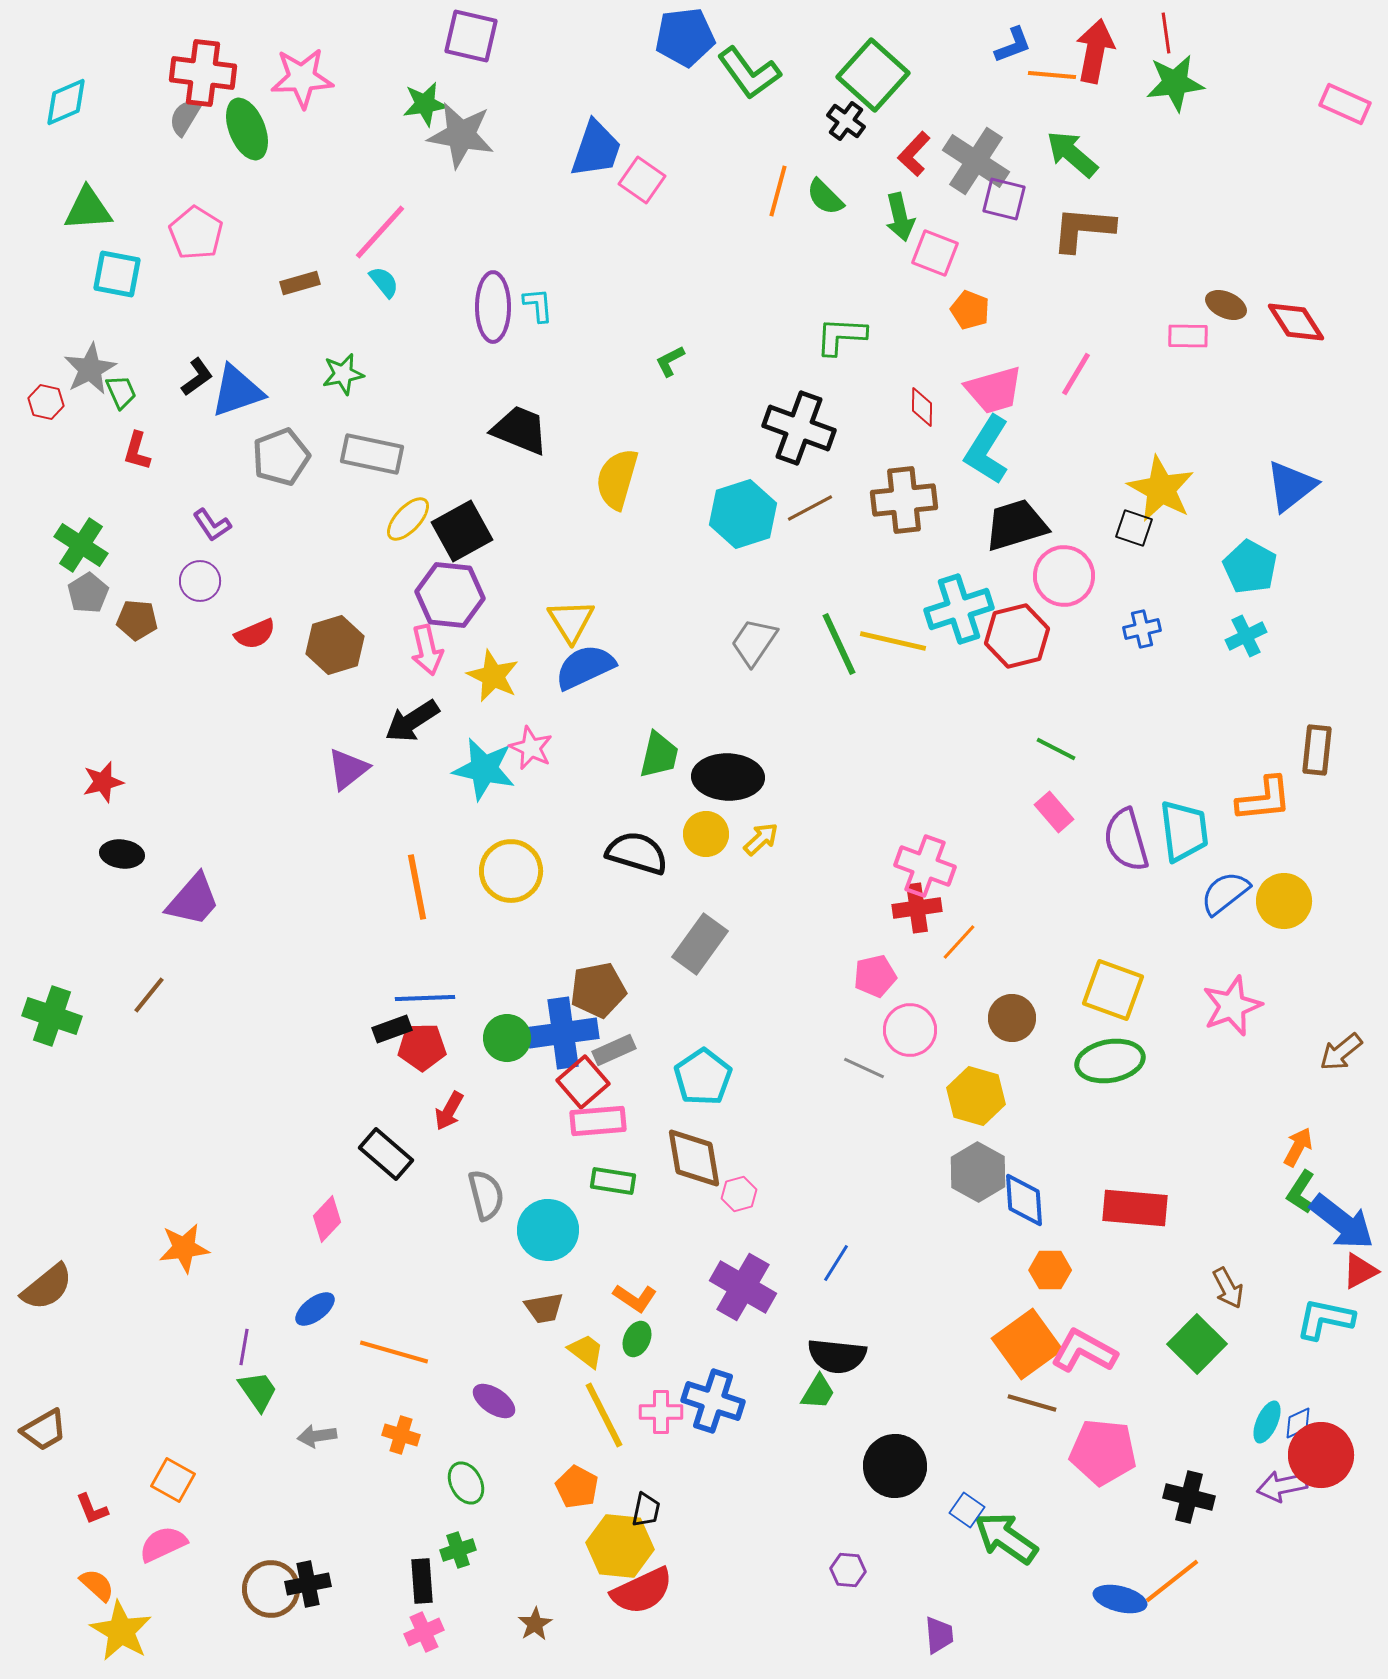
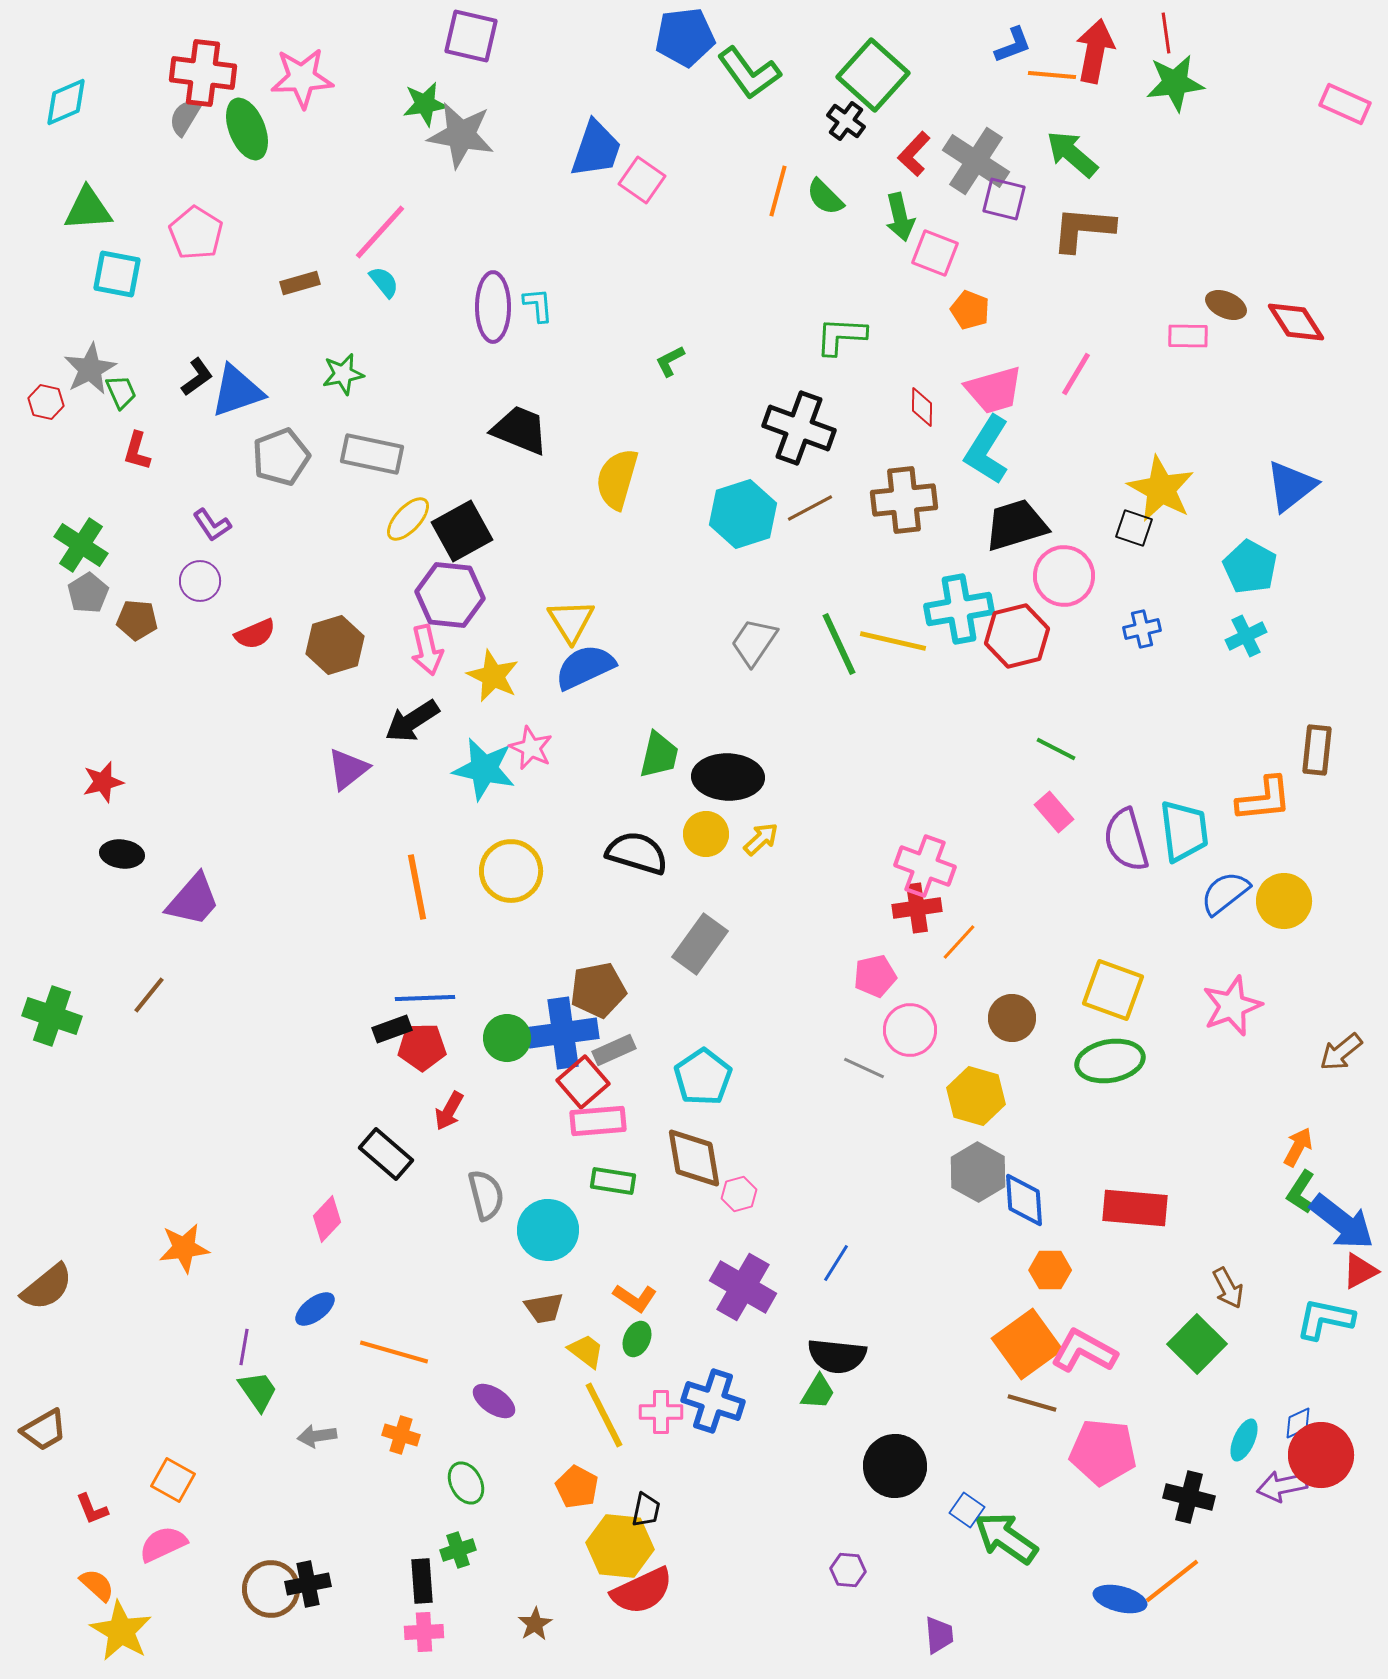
cyan cross at (959, 609): rotated 8 degrees clockwise
cyan ellipse at (1267, 1422): moved 23 px left, 18 px down
pink cross at (424, 1632): rotated 21 degrees clockwise
